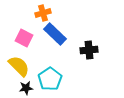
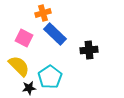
cyan pentagon: moved 2 px up
black star: moved 3 px right
